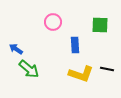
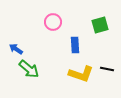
green square: rotated 18 degrees counterclockwise
